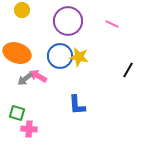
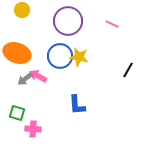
pink cross: moved 4 px right
